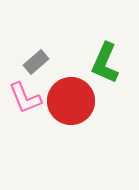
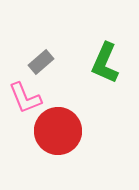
gray rectangle: moved 5 px right
red circle: moved 13 px left, 30 px down
